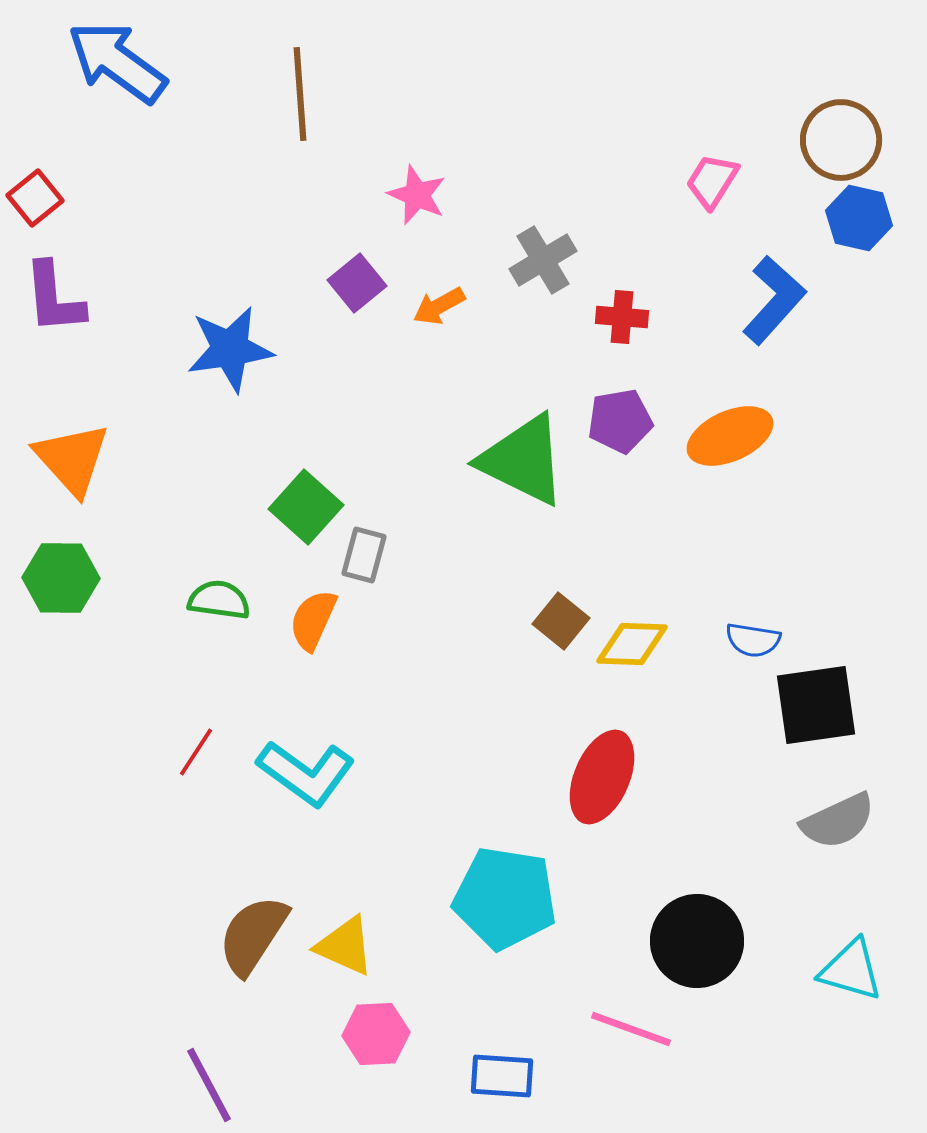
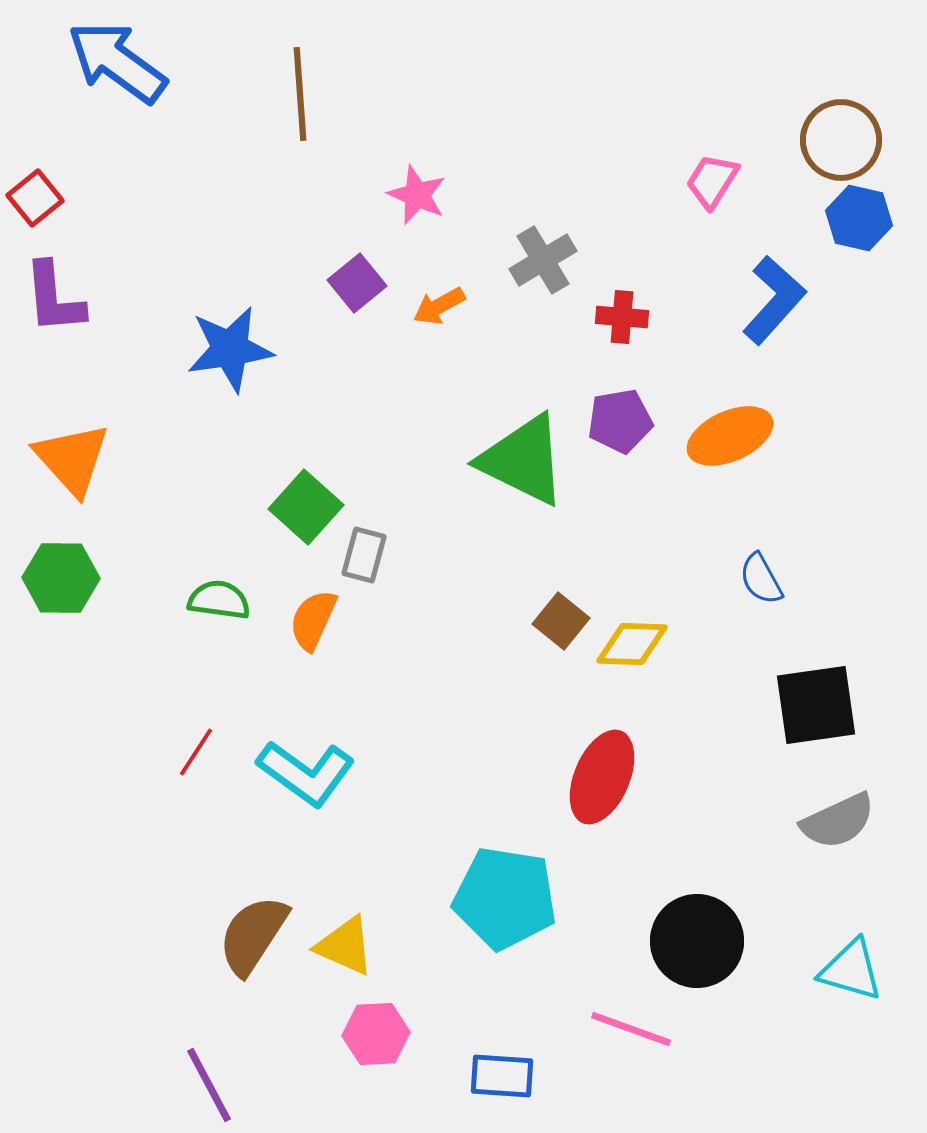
blue semicircle: moved 8 px right, 61 px up; rotated 52 degrees clockwise
